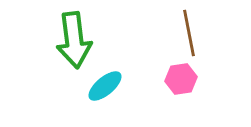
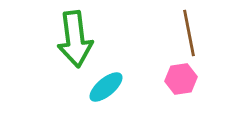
green arrow: moved 1 px right, 1 px up
cyan ellipse: moved 1 px right, 1 px down
